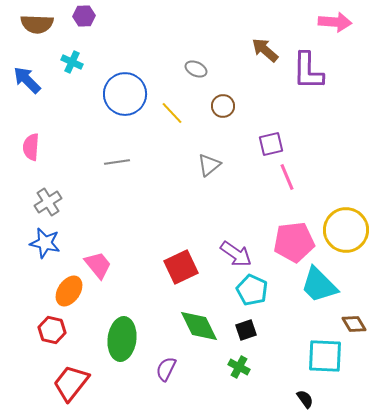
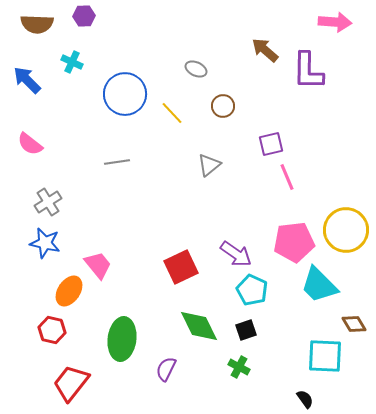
pink semicircle: moved 1 px left, 3 px up; rotated 56 degrees counterclockwise
